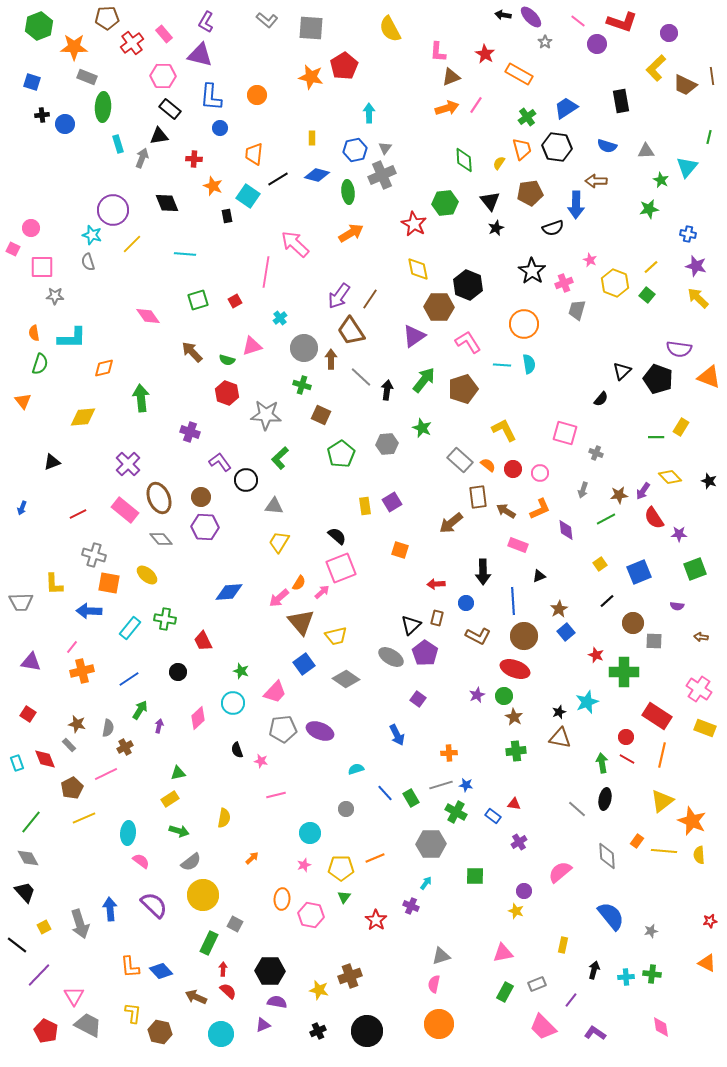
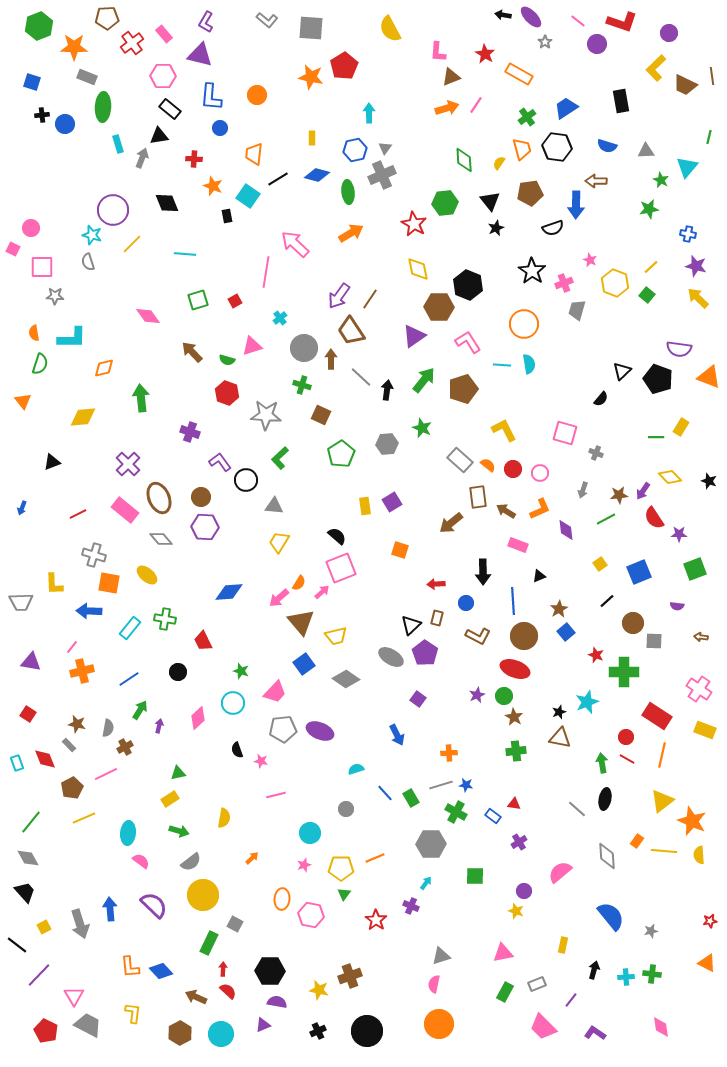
yellow rectangle at (705, 728): moved 2 px down
green triangle at (344, 897): moved 3 px up
brown hexagon at (160, 1032): moved 20 px right, 1 px down; rotated 20 degrees clockwise
